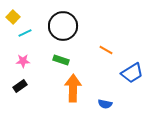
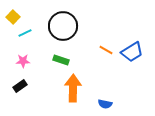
blue trapezoid: moved 21 px up
